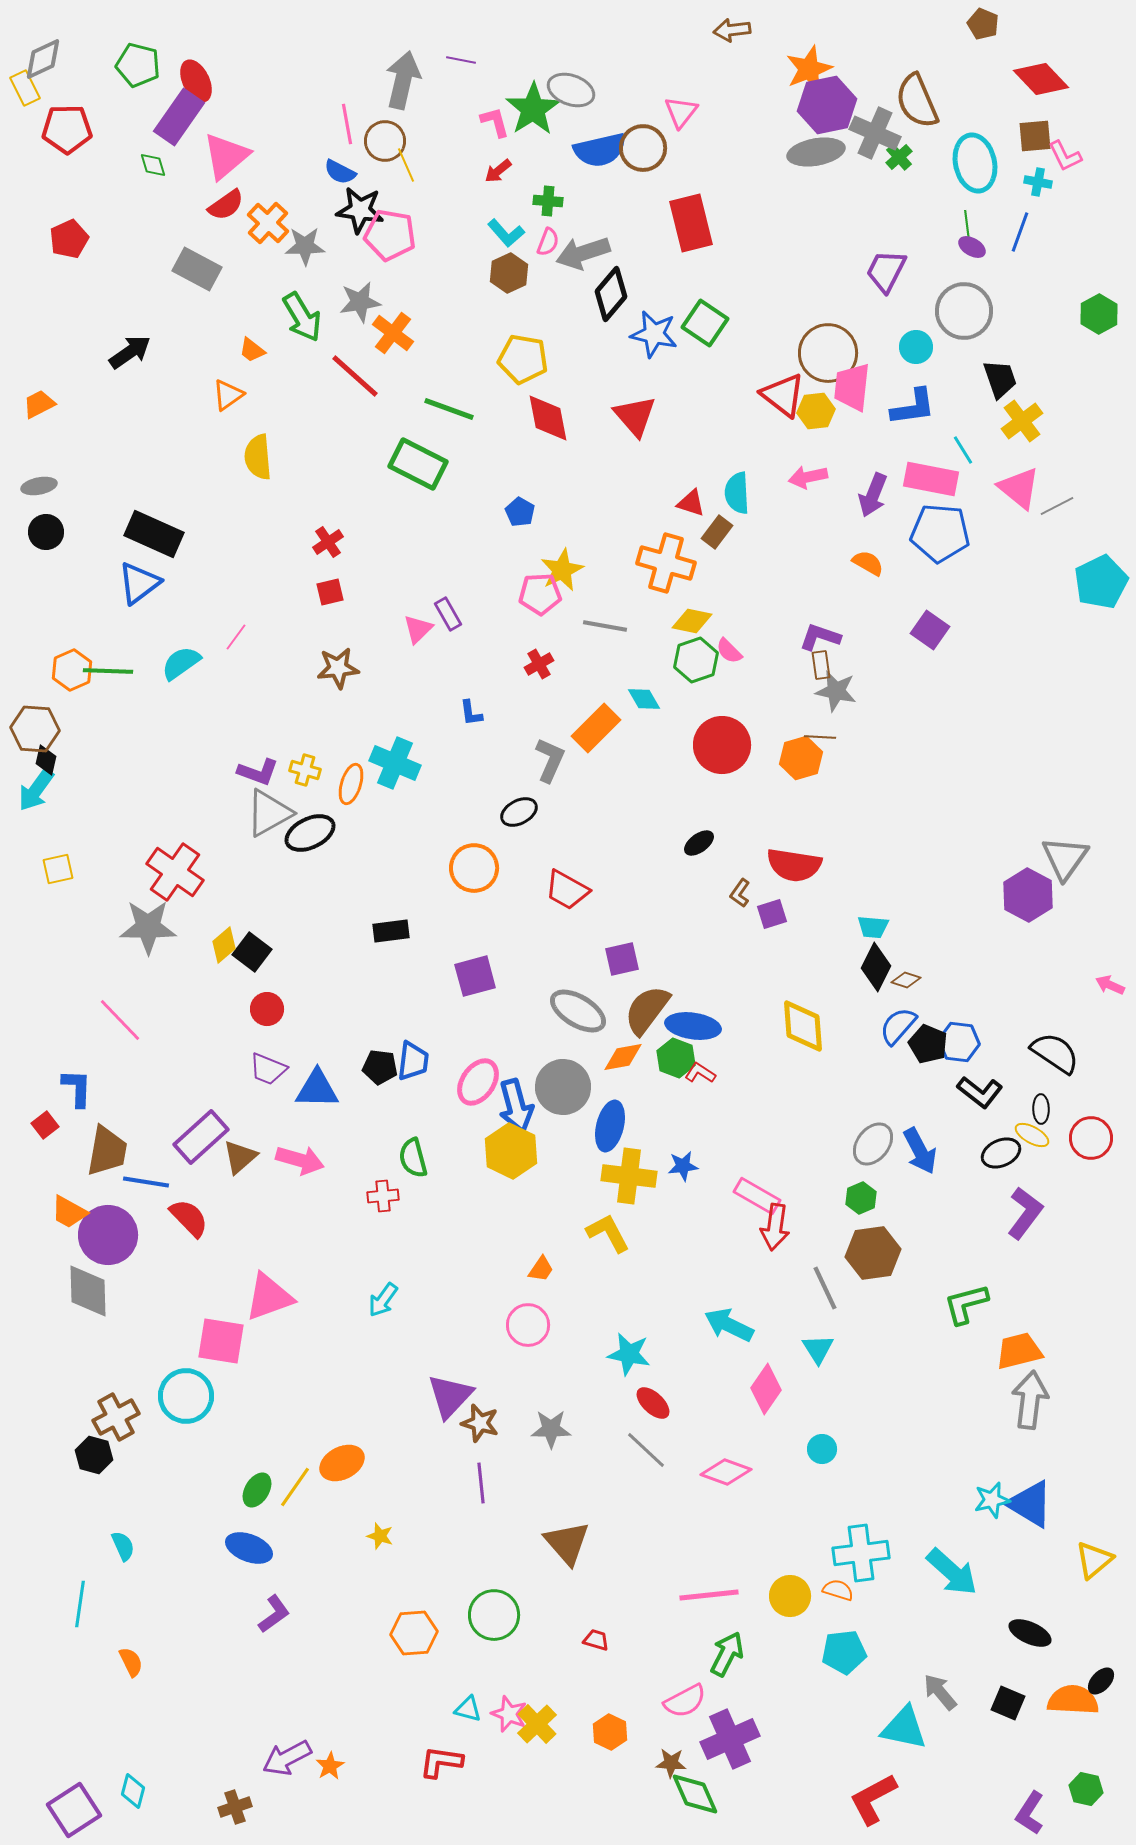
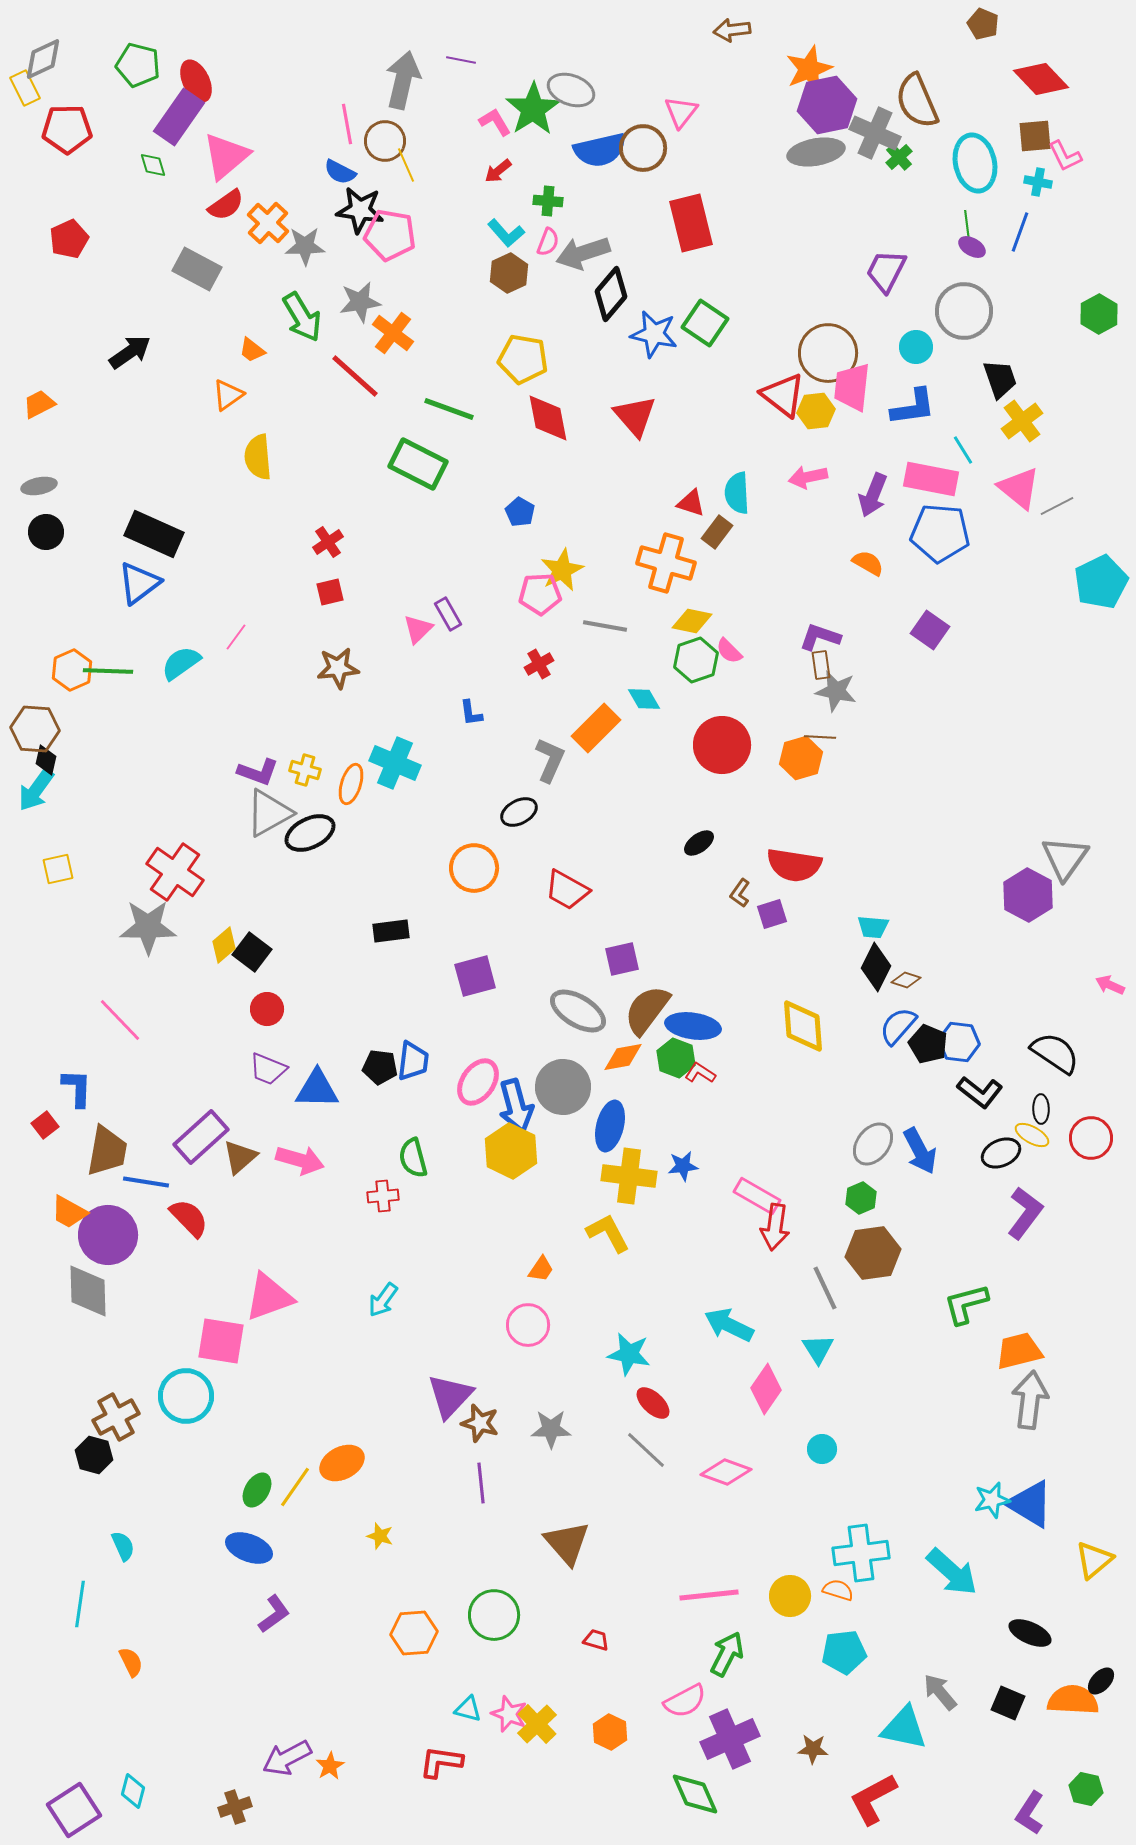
pink L-shape at (495, 122): rotated 16 degrees counterclockwise
brown star at (671, 1763): moved 142 px right, 14 px up
